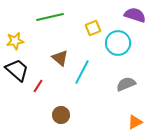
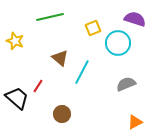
purple semicircle: moved 4 px down
yellow star: rotated 30 degrees clockwise
black trapezoid: moved 28 px down
brown circle: moved 1 px right, 1 px up
